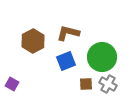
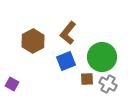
brown L-shape: rotated 65 degrees counterclockwise
brown square: moved 1 px right, 5 px up
